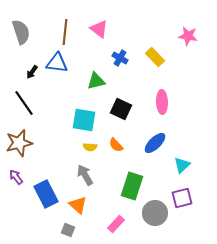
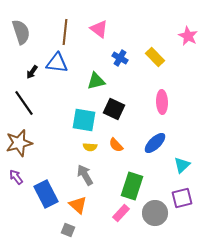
pink star: rotated 18 degrees clockwise
black square: moved 7 px left
pink rectangle: moved 5 px right, 11 px up
